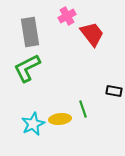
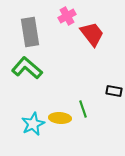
green L-shape: rotated 68 degrees clockwise
yellow ellipse: moved 1 px up; rotated 10 degrees clockwise
